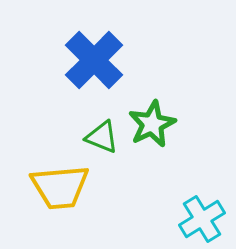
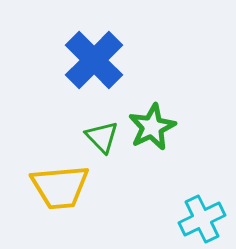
green star: moved 3 px down
green triangle: rotated 24 degrees clockwise
cyan cross: rotated 6 degrees clockwise
